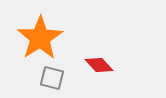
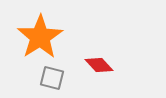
orange star: moved 1 px up
